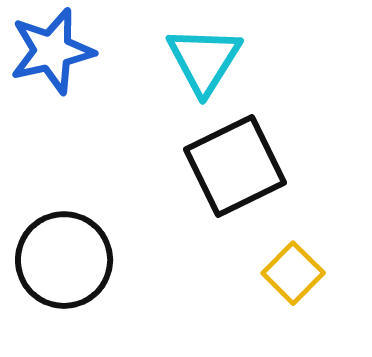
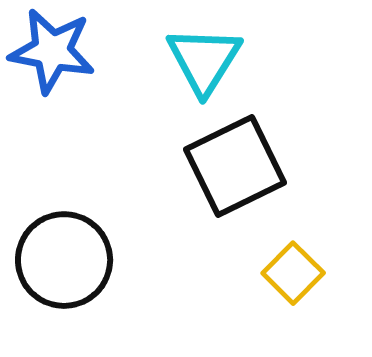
blue star: rotated 24 degrees clockwise
